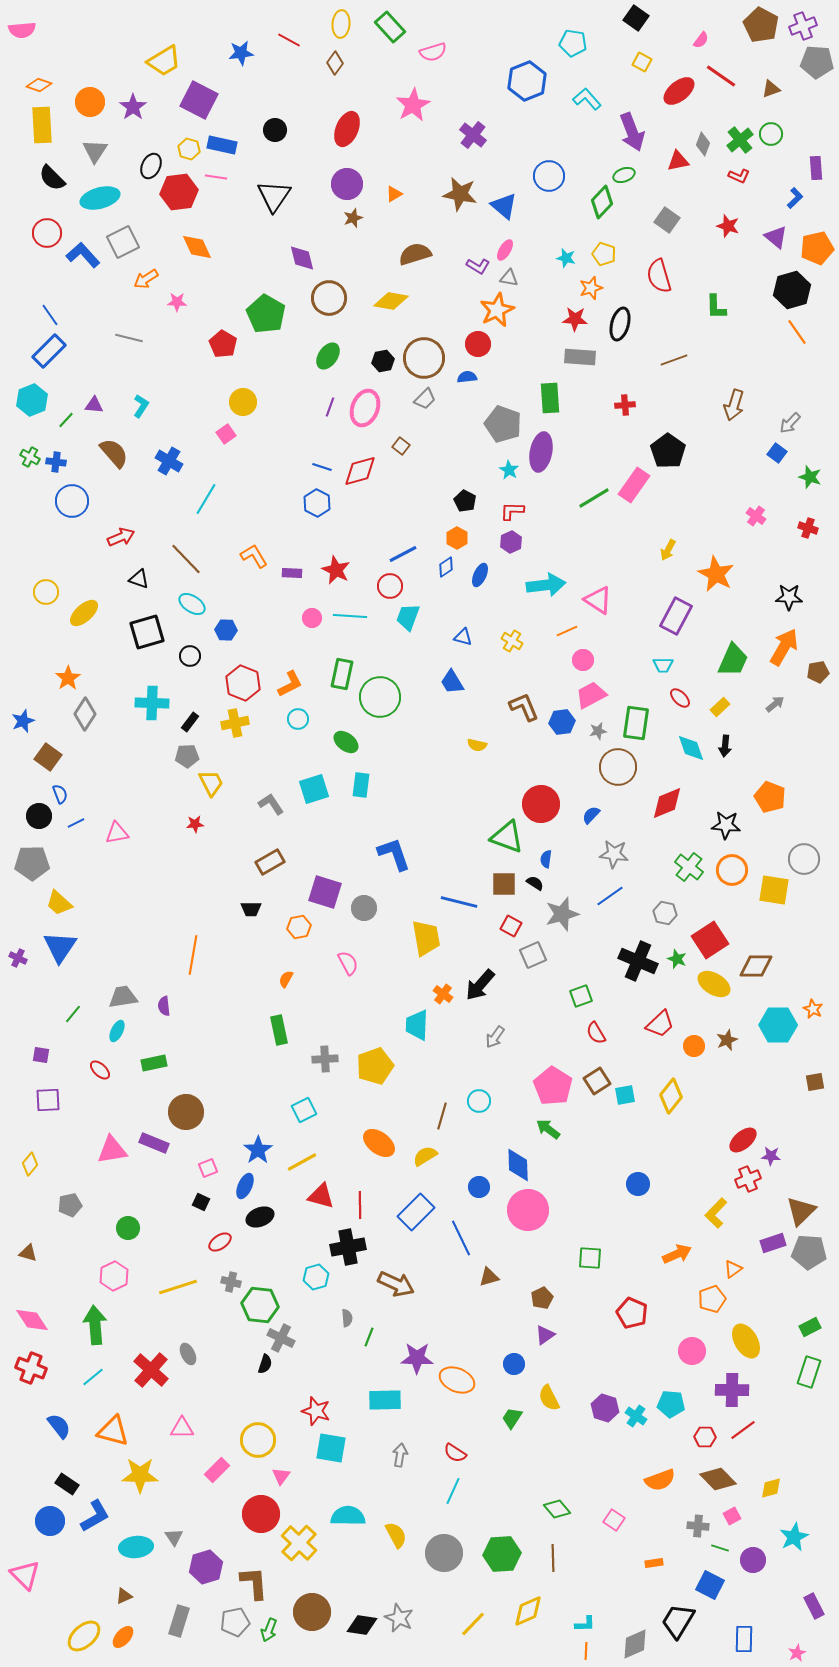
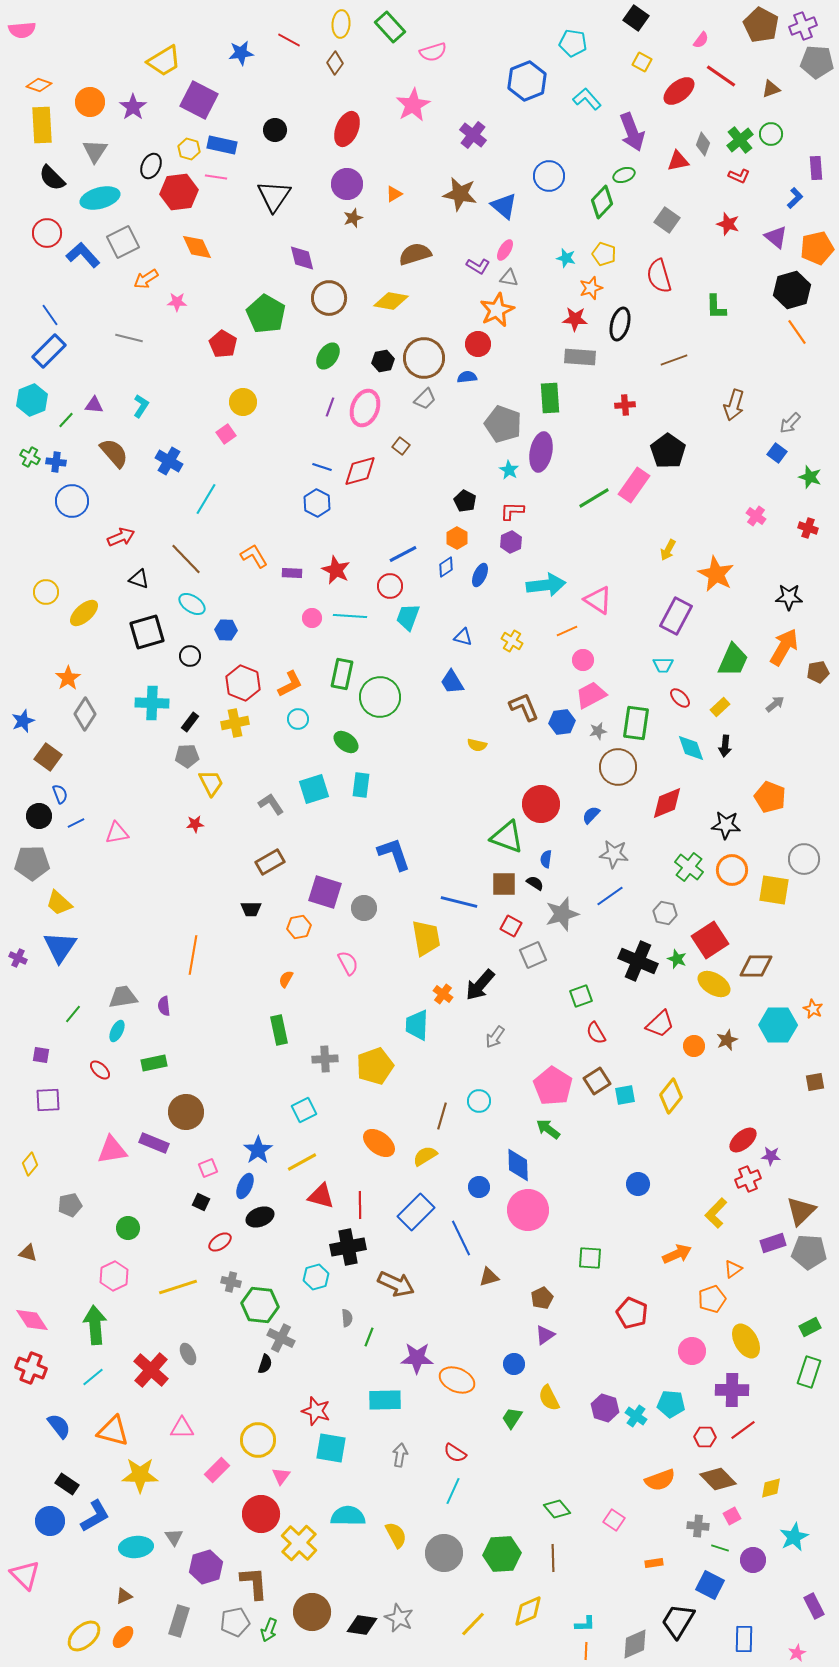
red star at (728, 226): moved 2 px up
